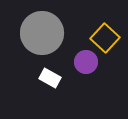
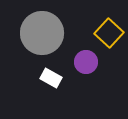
yellow square: moved 4 px right, 5 px up
white rectangle: moved 1 px right
